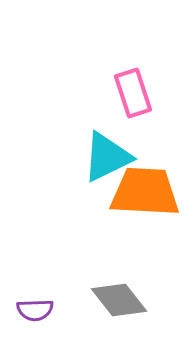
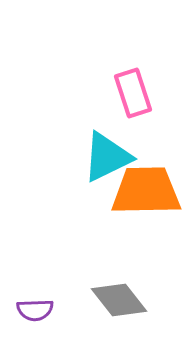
orange trapezoid: moved 1 px right, 1 px up; rotated 4 degrees counterclockwise
